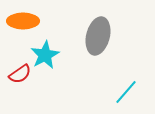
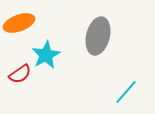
orange ellipse: moved 4 px left, 2 px down; rotated 20 degrees counterclockwise
cyan star: moved 1 px right
